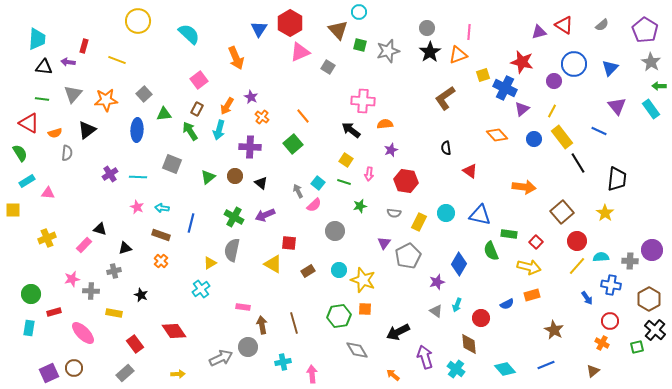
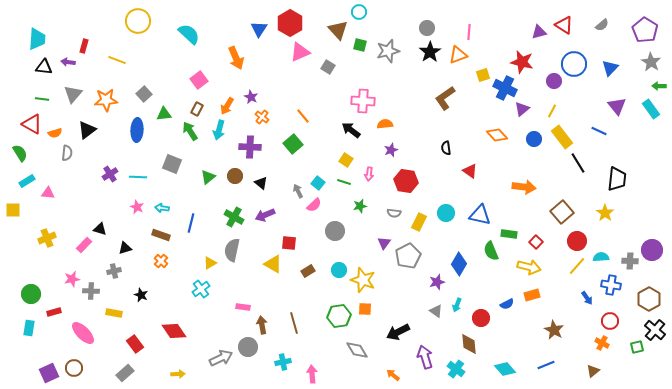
red triangle at (29, 123): moved 3 px right, 1 px down
